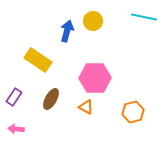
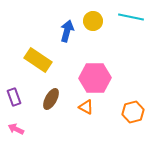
cyan line: moved 13 px left
purple rectangle: rotated 54 degrees counterclockwise
pink arrow: rotated 21 degrees clockwise
